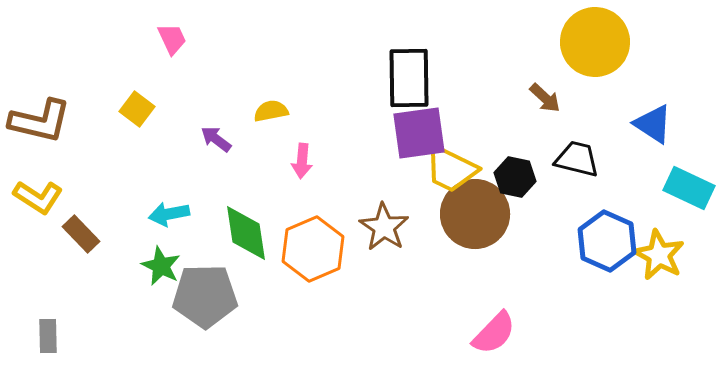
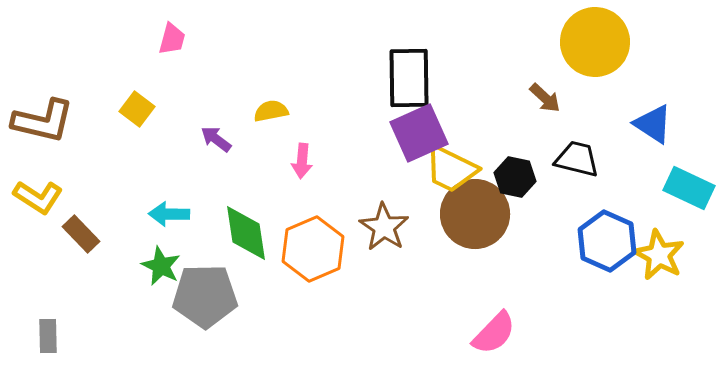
pink trapezoid: rotated 40 degrees clockwise
brown L-shape: moved 3 px right
purple square: rotated 16 degrees counterclockwise
cyan arrow: rotated 12 degrees clockwise
